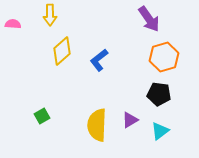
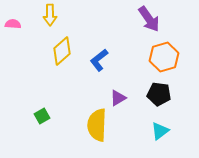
purple triangle: moved 12 px left, 22 px up
